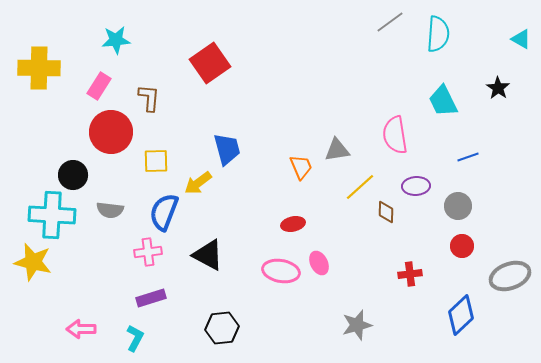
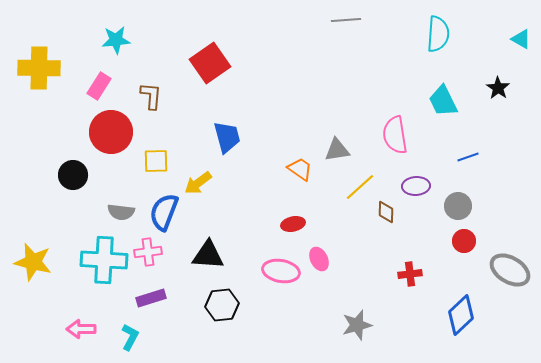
gray line at (390, 22): moved 44 px left, 2 px up; rotated 32 degrees clockwise
brown L-shape at (149, 98): moved 2 px right, 2 px up
blue trapezoid at (227, 149): moved 12 px up
orange trapezoid at (301, 167): moved 1 px left, 2 px down; rotated 32 degrees counterclockwise
gray semicircle at (110, 210): moved 11 px right, 2 px down
cyan cross at (52, 215): moved 52 px right, 45 px down
red circle at (462, 246): moved 2 px right, 5 px up
black triangle at (208, 255): rotated 24 degrees counterclockwise
pink ellipse at (319, 263): moved 4 px up
gray ellipse at (510, 276): moved 6 px up; rotated 51 degrees clockwise
black hexagon at (222, 328): moved 23 px up
cyan L-shape at (135, 338): moved 5 px left, 1 px up
